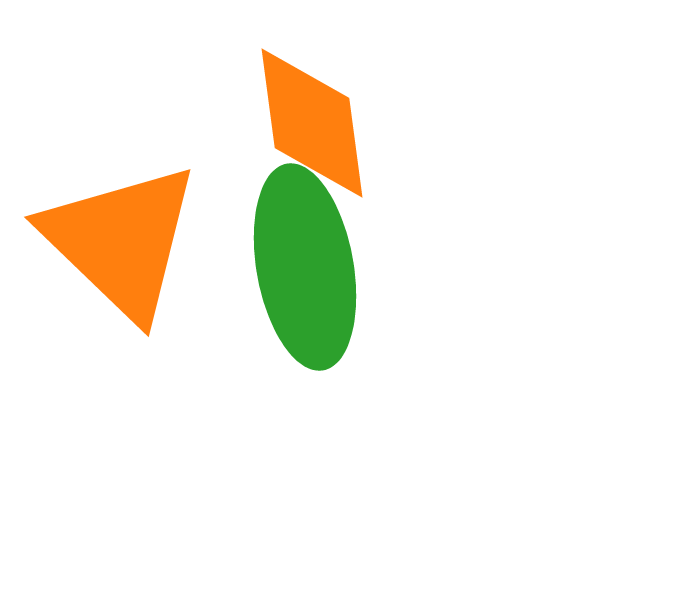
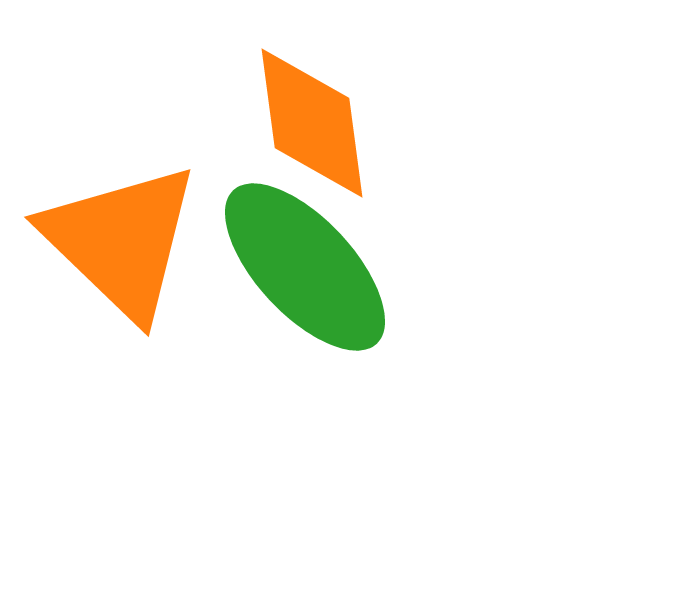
green ellipse: rotated 33 degrees counterclockwise
